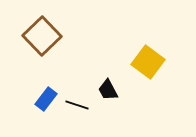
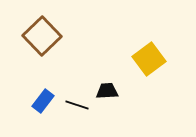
yellow square: moved 1 px right, 3 px up; rotated 16 degrees clockwise
black trapezoid: moved 1 px left, 1 px down; rotated 115 degrees clockwise
blue rectangle: moved 3 px left, 2 px down
